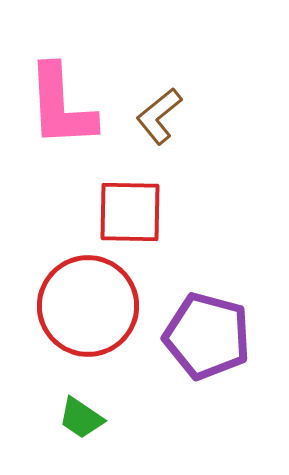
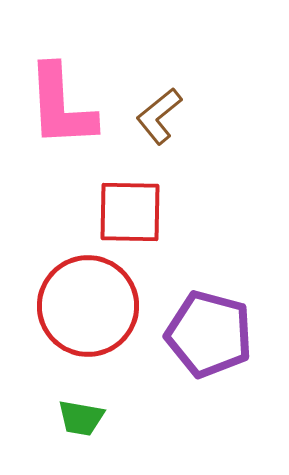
purple pentagon: moved 2 px right, 2 px up
green trapezoid: rotated 24 degrees counterclockwise
